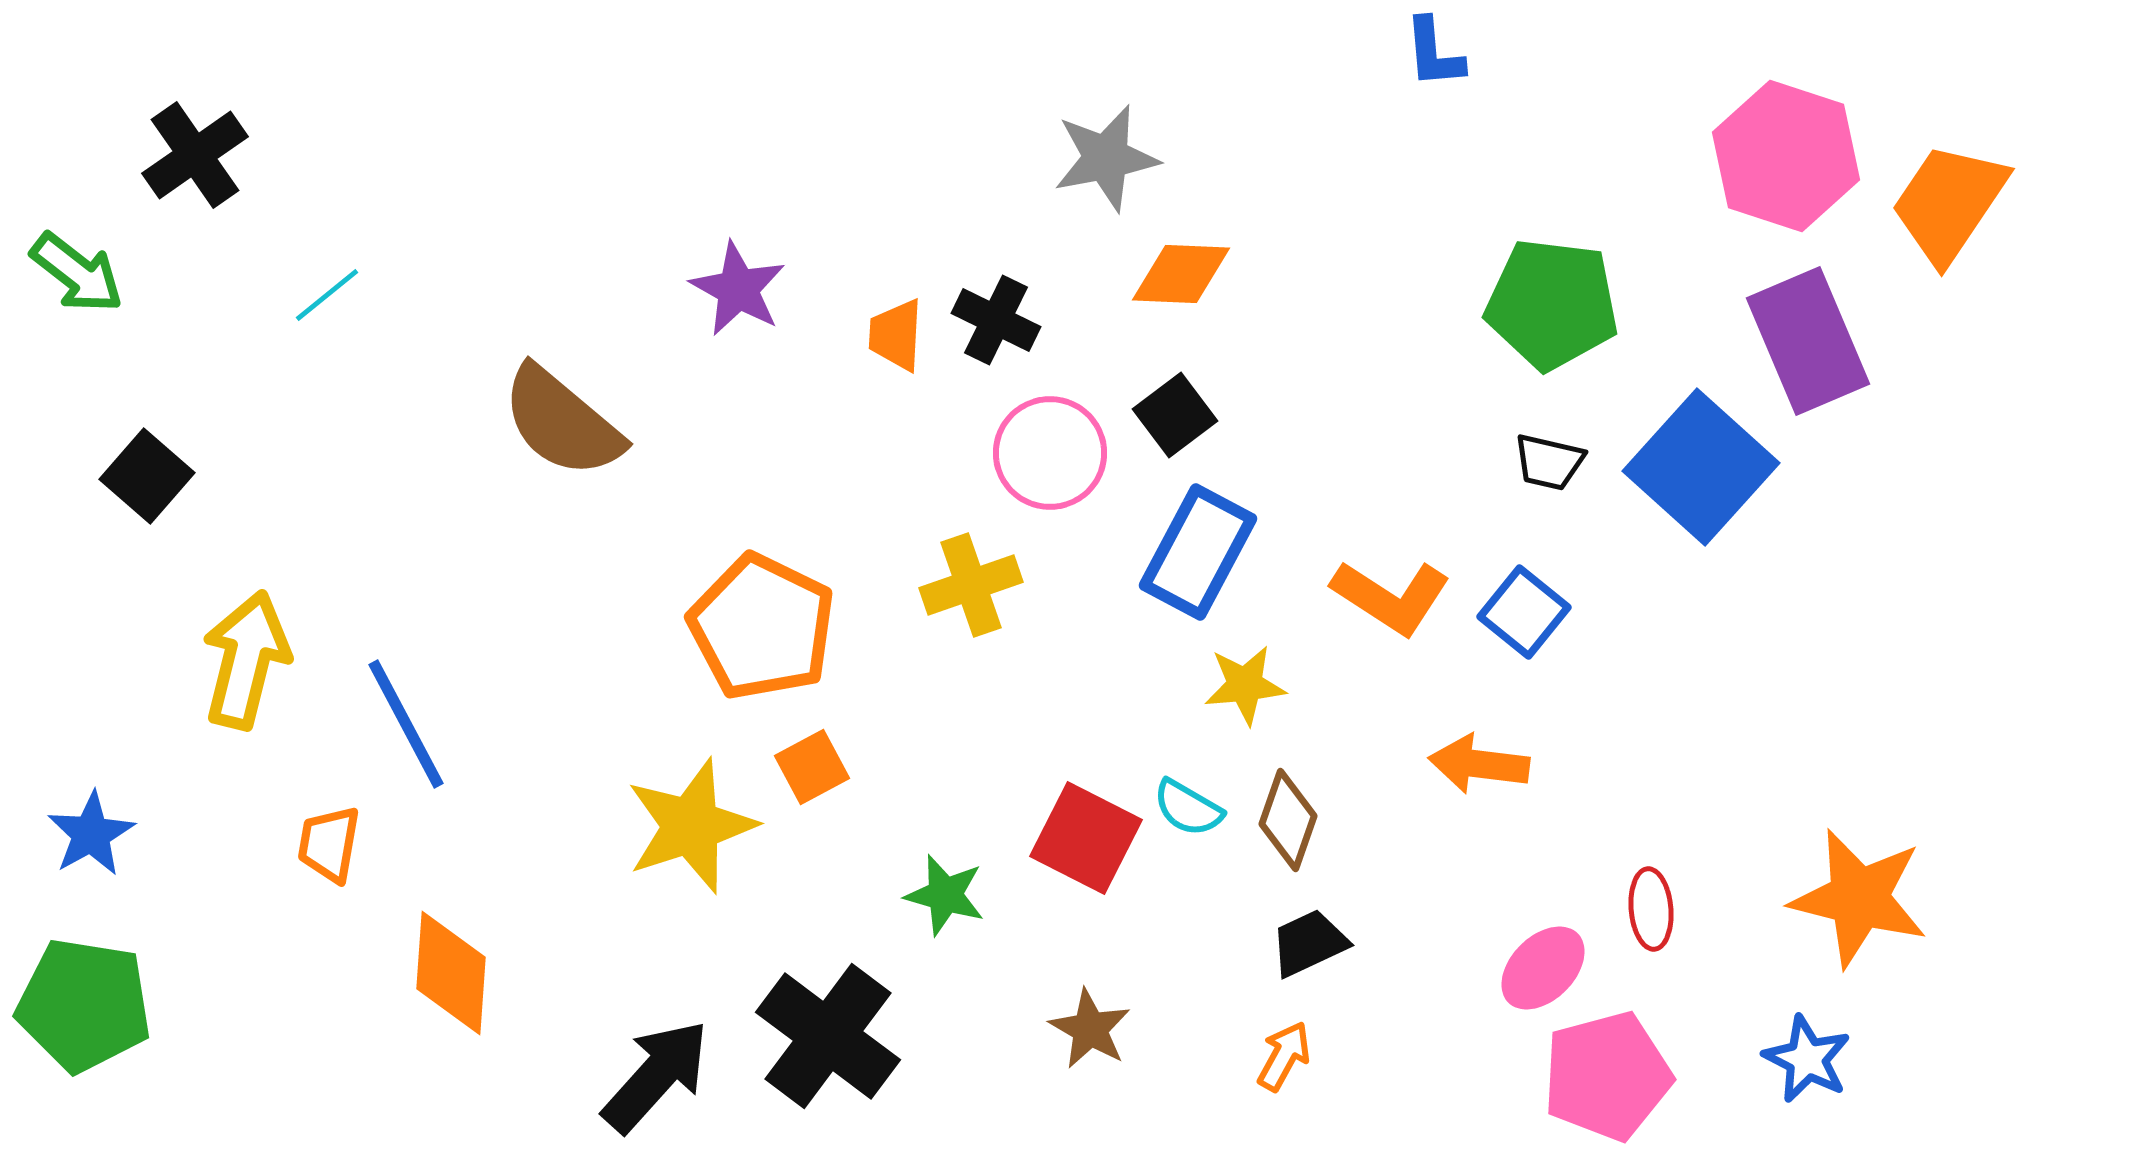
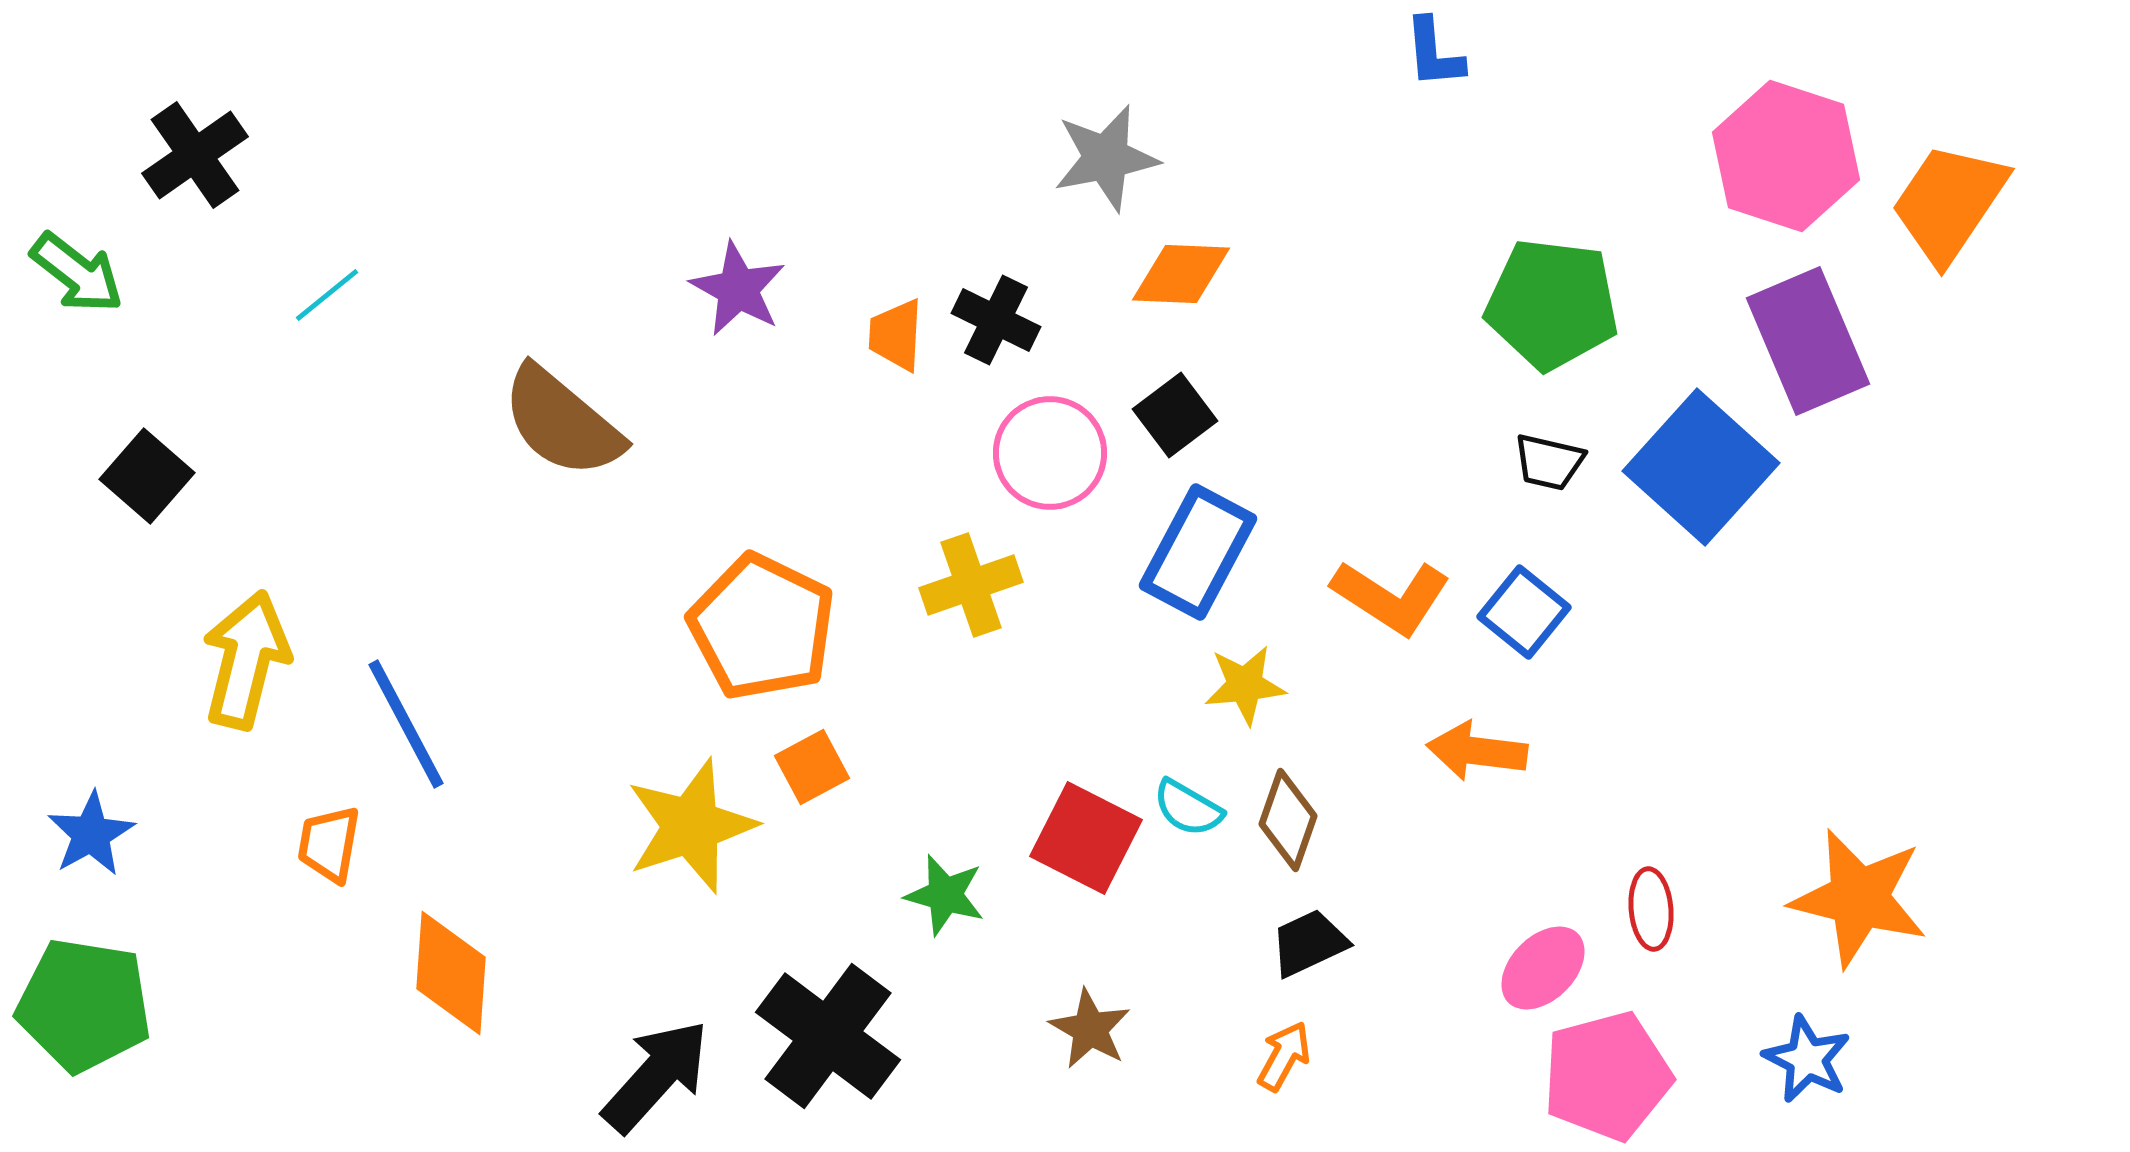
orange arrow at (1479, 764): moved 2 px left, 13 px up
